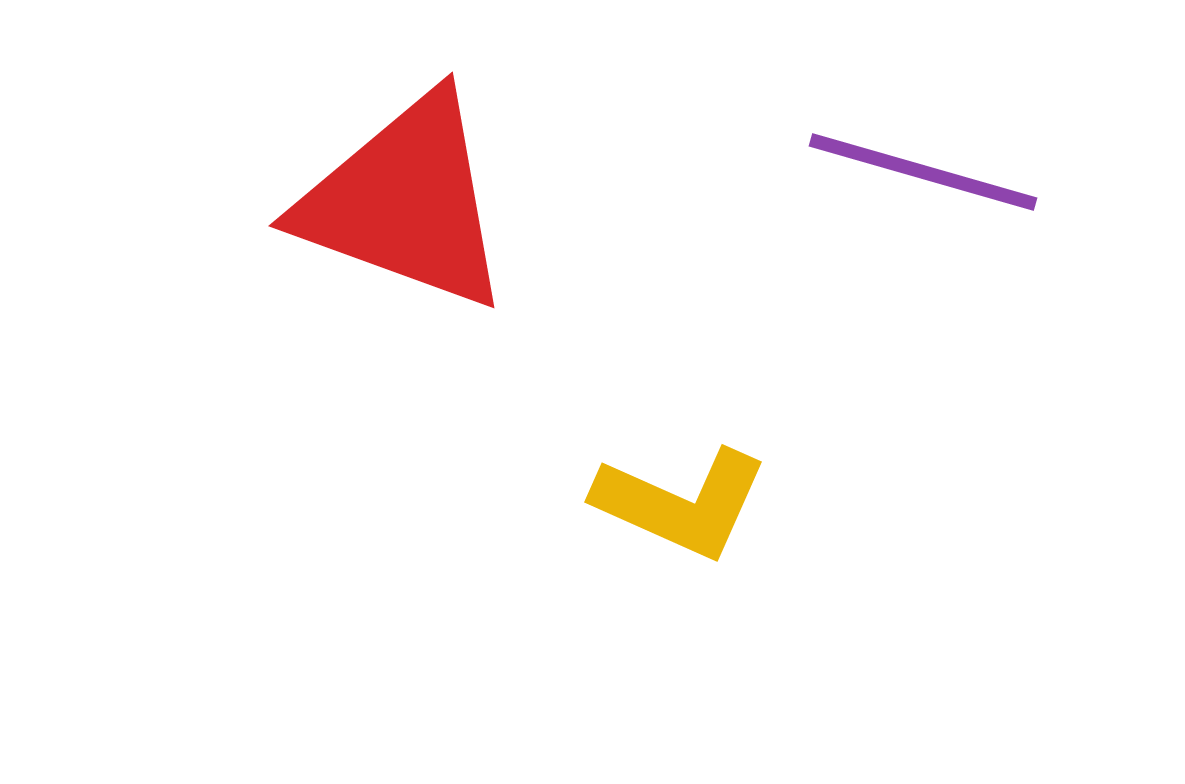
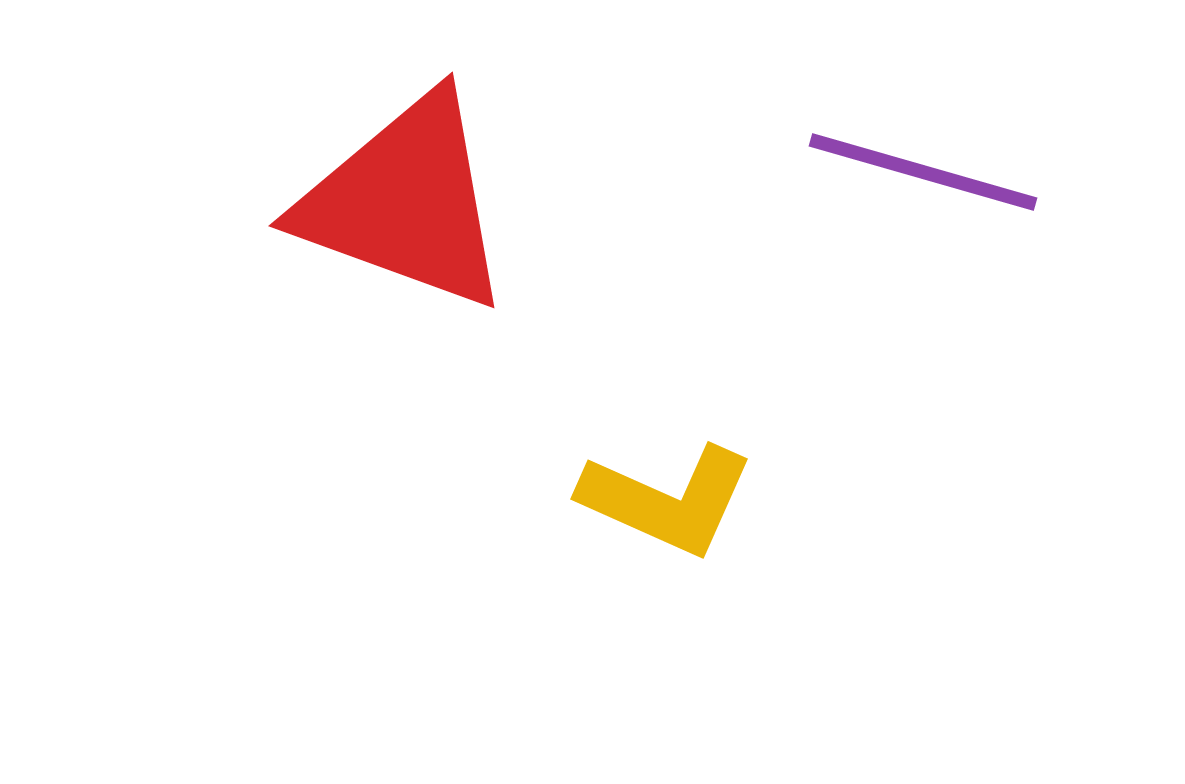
yellow L-shape: moved 14 px left, 3 px up
